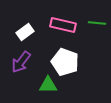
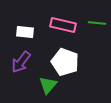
white rectangle: rotated 42 degrees clockwise
green triangle: rotated 48 degrees counterclockwise
